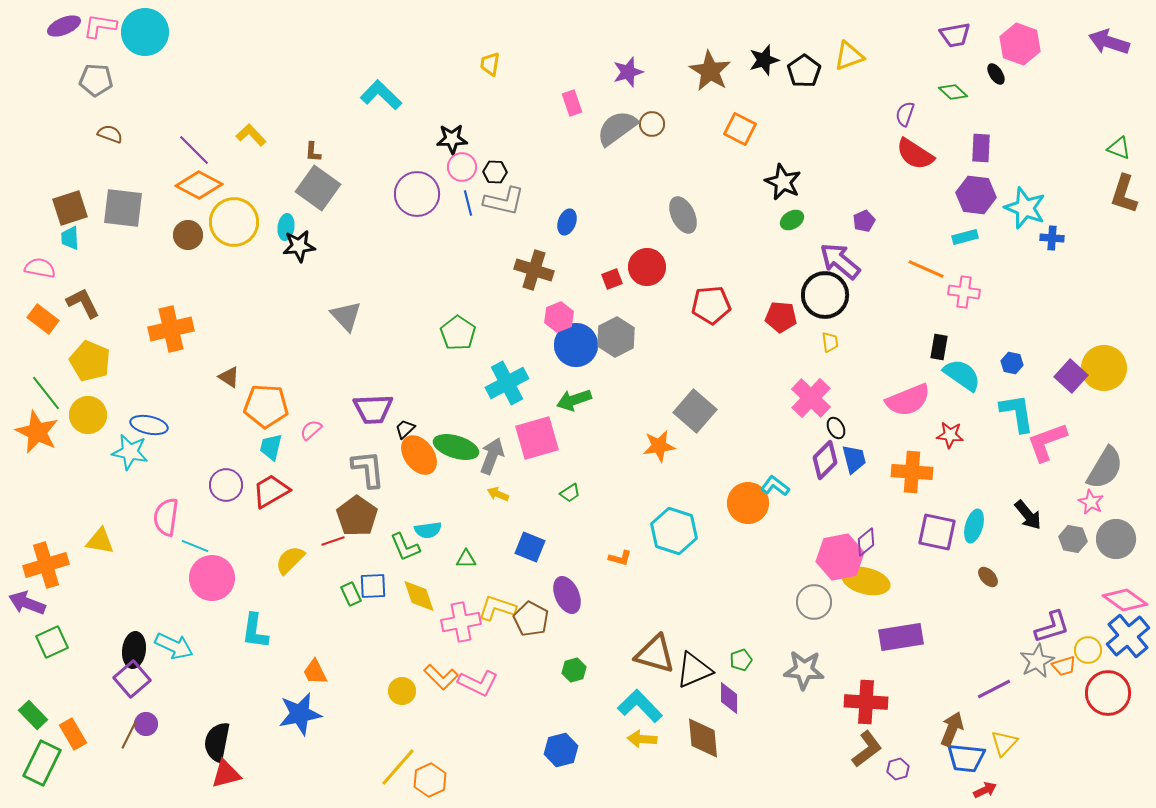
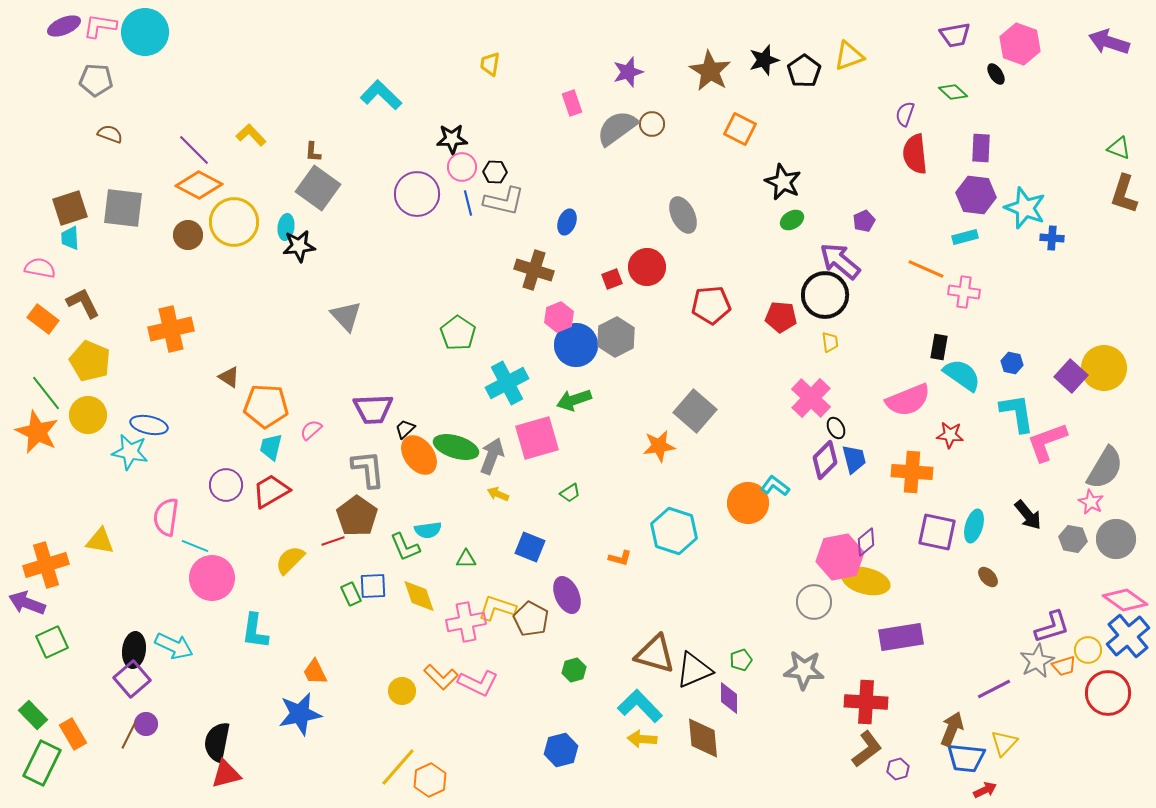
red semicircle at (915, 154): rotated 51 degrees clockwise
pink cross at (461, 622): moved 5 px right
